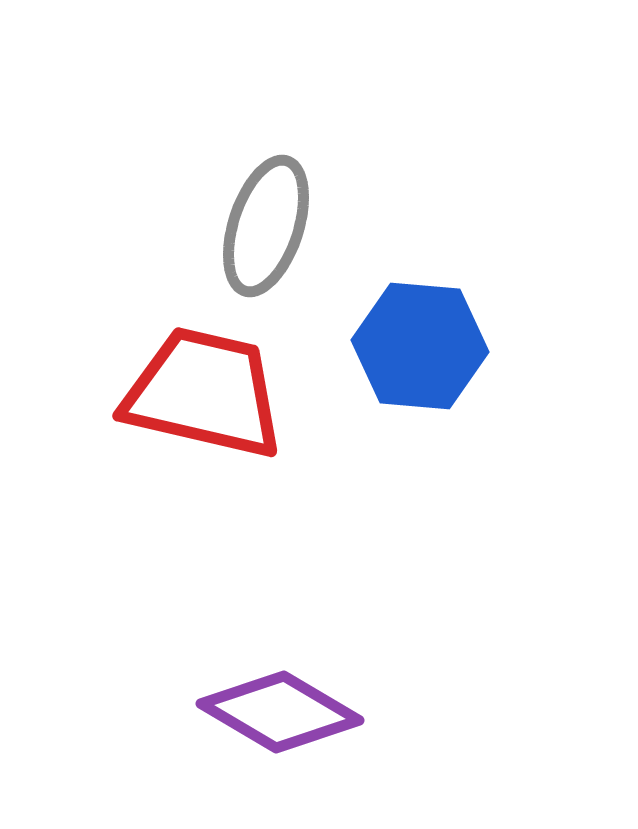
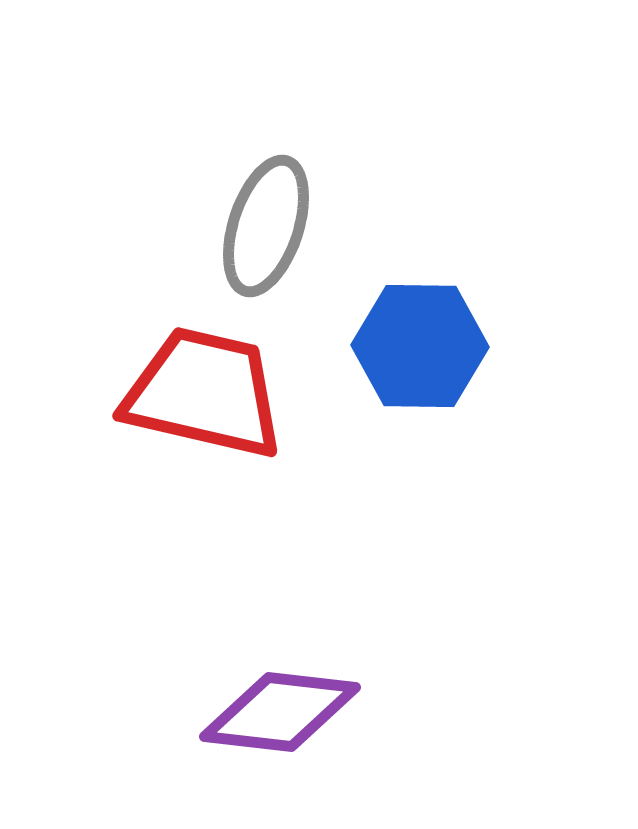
blue hexagon: rotated 4 degrees counterclockwise
purple diamond: rotated 24 degrees counterclockwise
